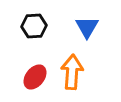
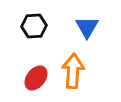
orange arrow: moved 1 px right, 1 px up
red ellipse: moved 1 px right, 1 px down
